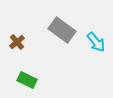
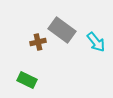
brown cross: moved 21 px right; rotated 28 degrees clockwise
